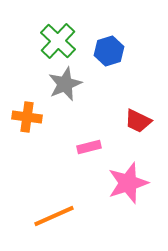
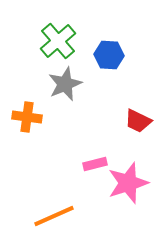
green cross: rotated 6 degrees clockwise
blue hexagon: moved 4 px down; rotated 20 degrees clockwise
pink rectangle: moved 6 px right, 17 px down
